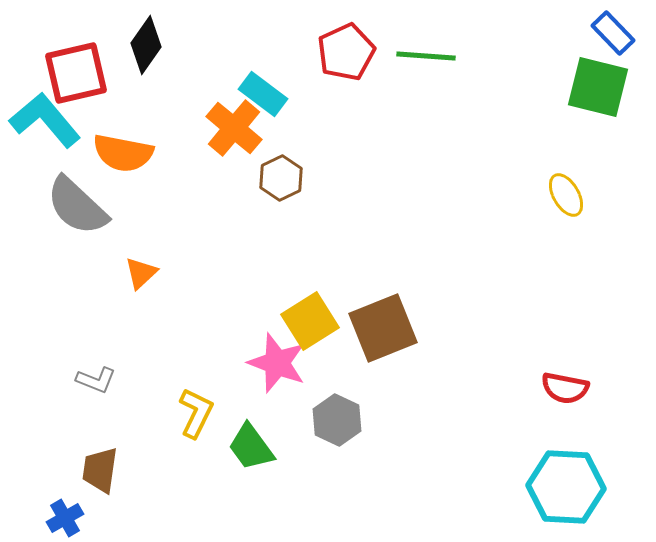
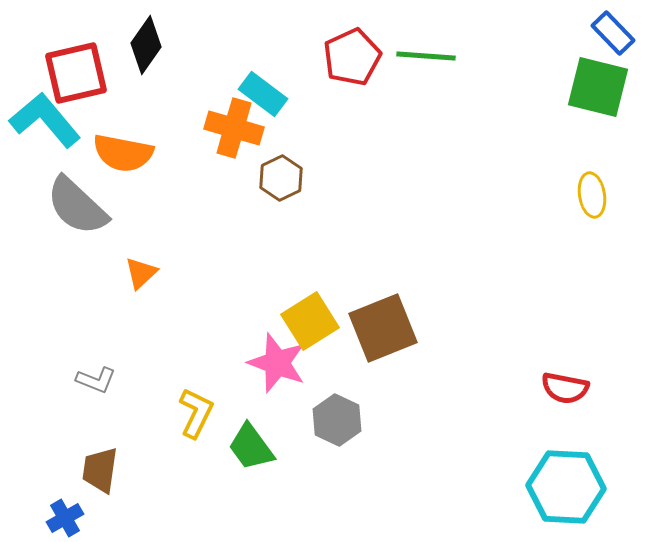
red pentagon: moved 6 px right, 5 px down
orange cross: rotated 24 degrees counterclockwise
yellow ellipse: moved 26 px right; rotated 21 degrees clockwise
